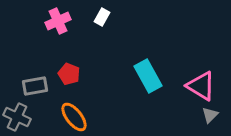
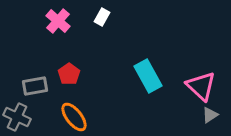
pink cross: rotated 25 degrees counterclockwise
red pentagon: rotated 15 degrees clockwise
pink triangle: rotated 12 degrees clockwise
gray triangle: rotated 12 degrees clockwise
